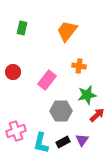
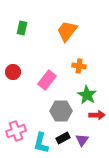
green star: rotated 30 degrees counterclockwise
red arrow: rotated 42 degrees clockwise
black rectangle: moved 4 px up
